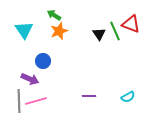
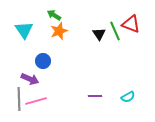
purple line: moved 6 px right
gray line: moved 2 px up
